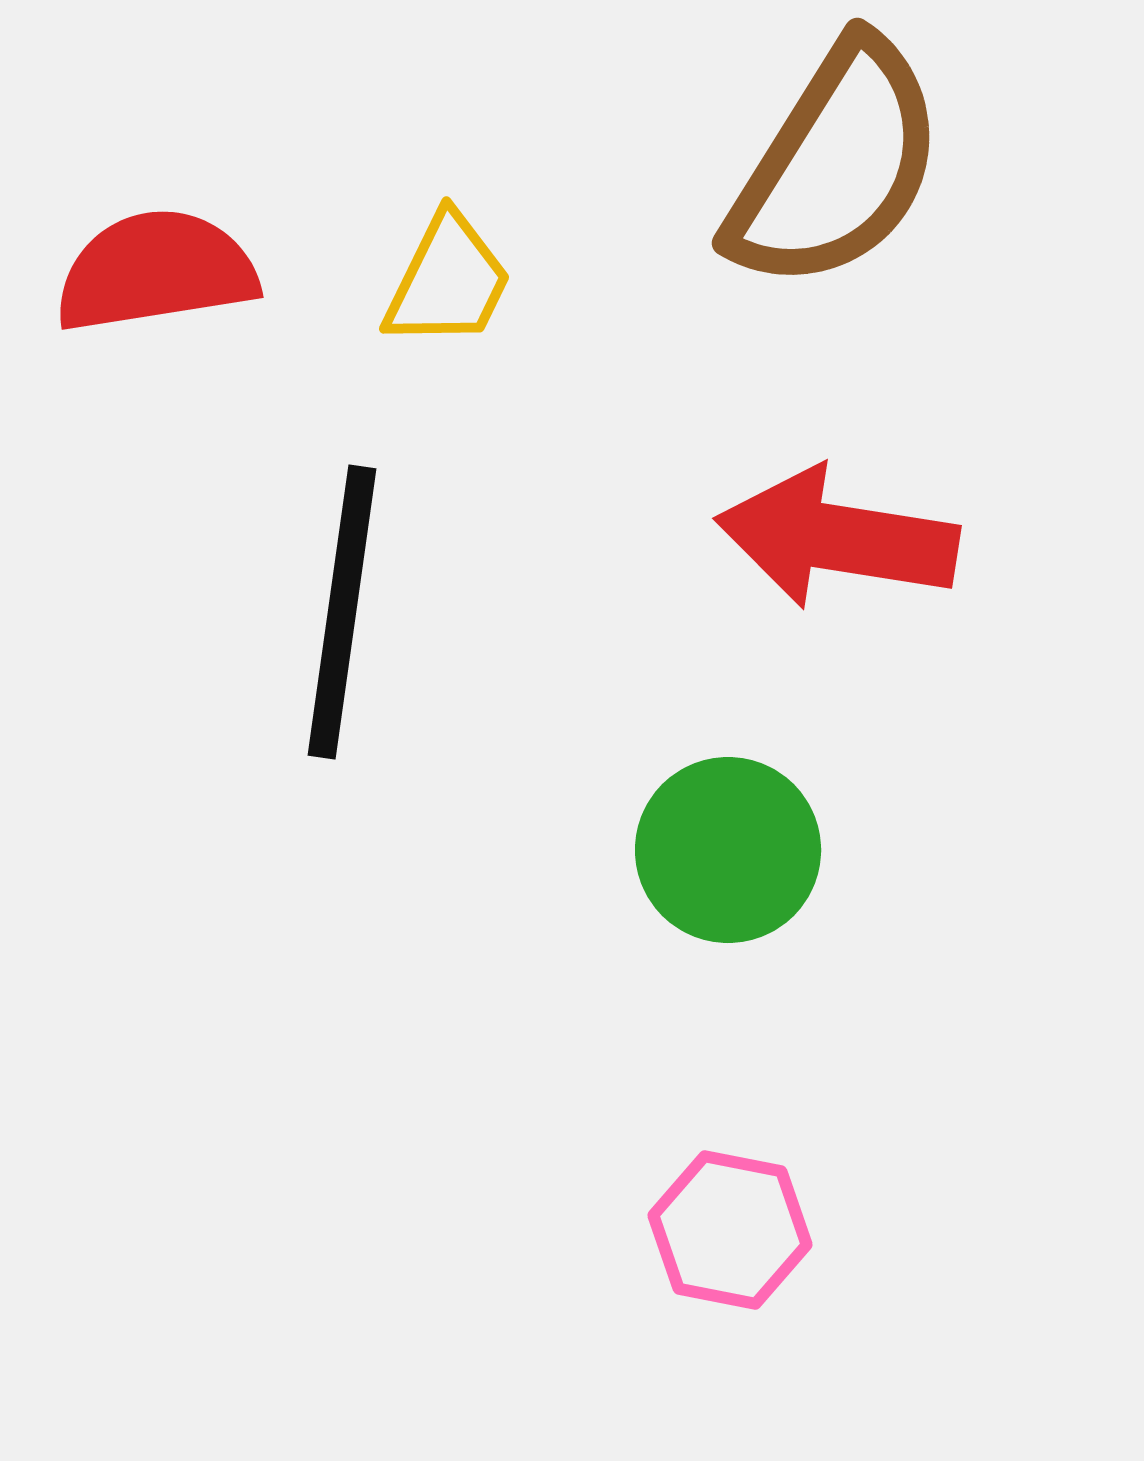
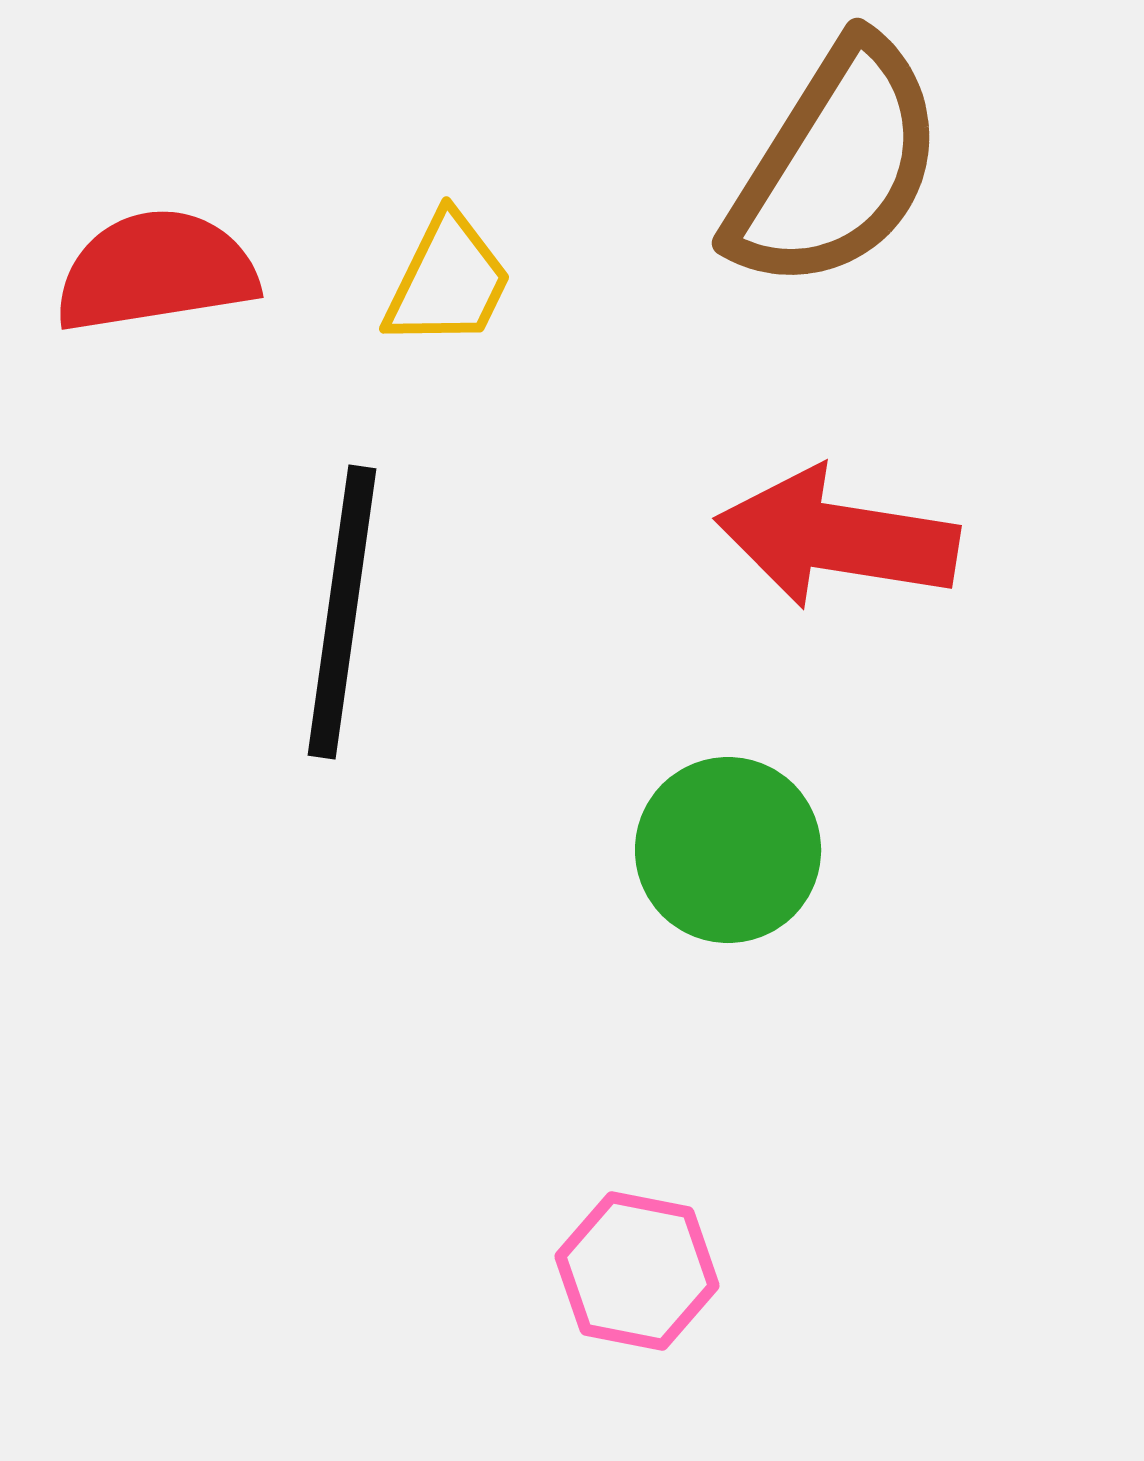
pink hexagon: moved 93 px left, 41 px down
